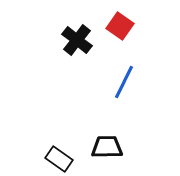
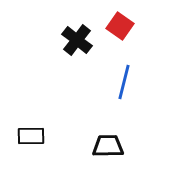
blue line: rotated 12 degrees counterclockwise
black trapezoid: moved 1 px right, 1 px up
black rectangle: moved 28 px left, 23 px up; rotated 36 degrees counterclockwise
